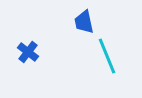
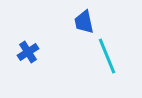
blue cross: rotated 20 degrees clockwise
